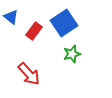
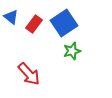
red rectangle: moved 7 px up
green star: moved 3 px up
